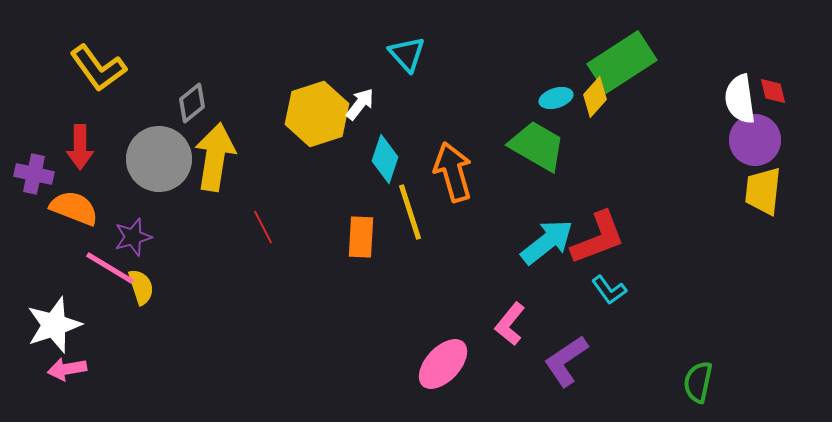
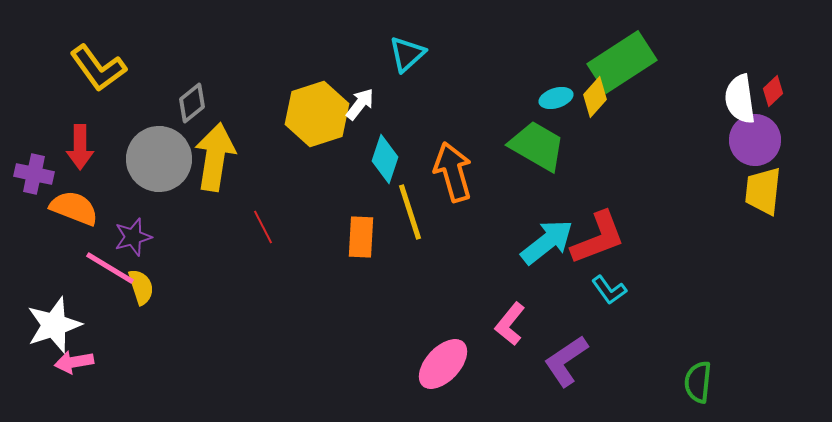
cyan triangle: rotated 30 degrees clockwise
red diamond: rotated 60 degrees clockwise
pink arrow: moved 7 px right, 7 px up
green semicircle: rotated 6 degrees counterclockwise
